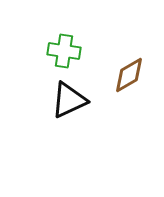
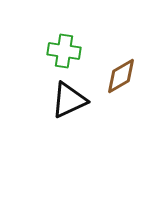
brown diamond: moved 8 px left, 1 px down
